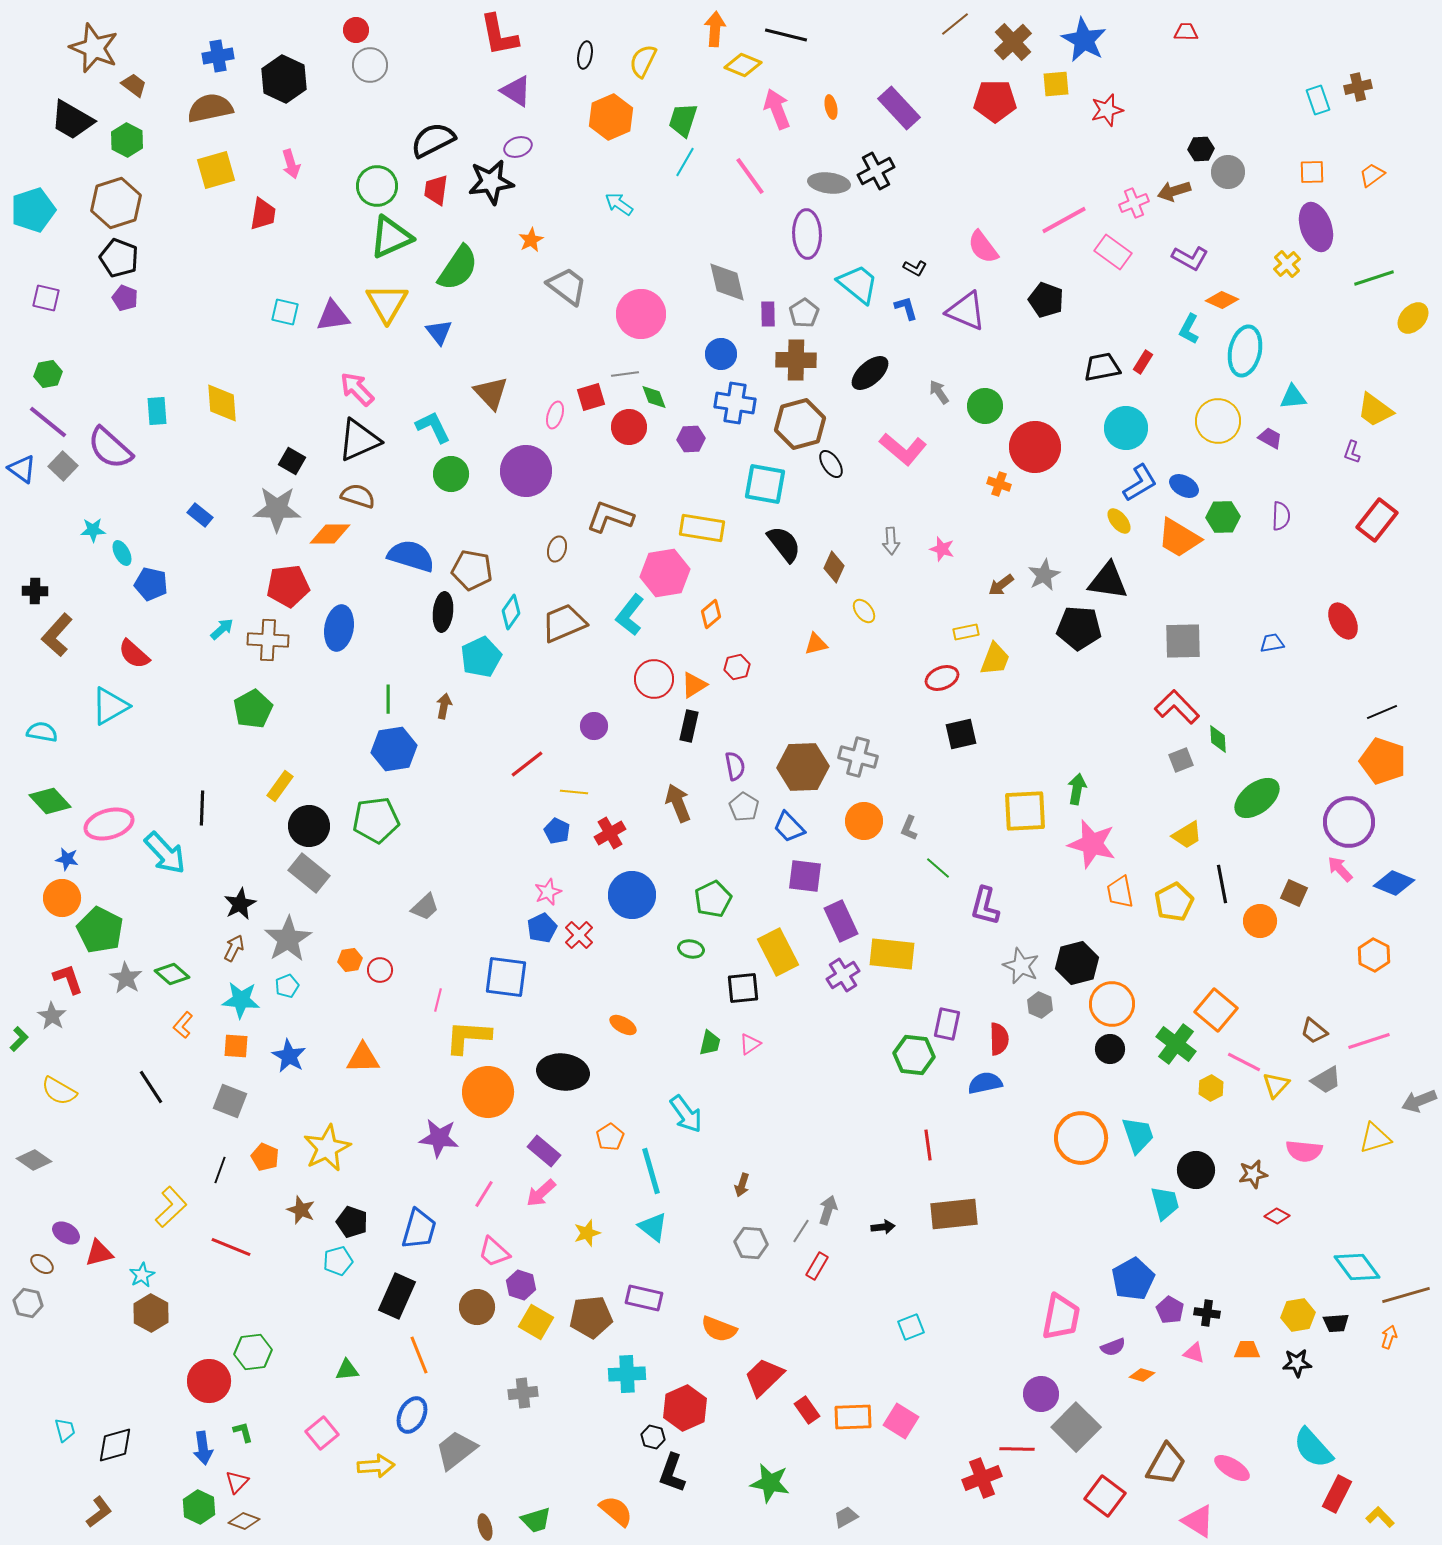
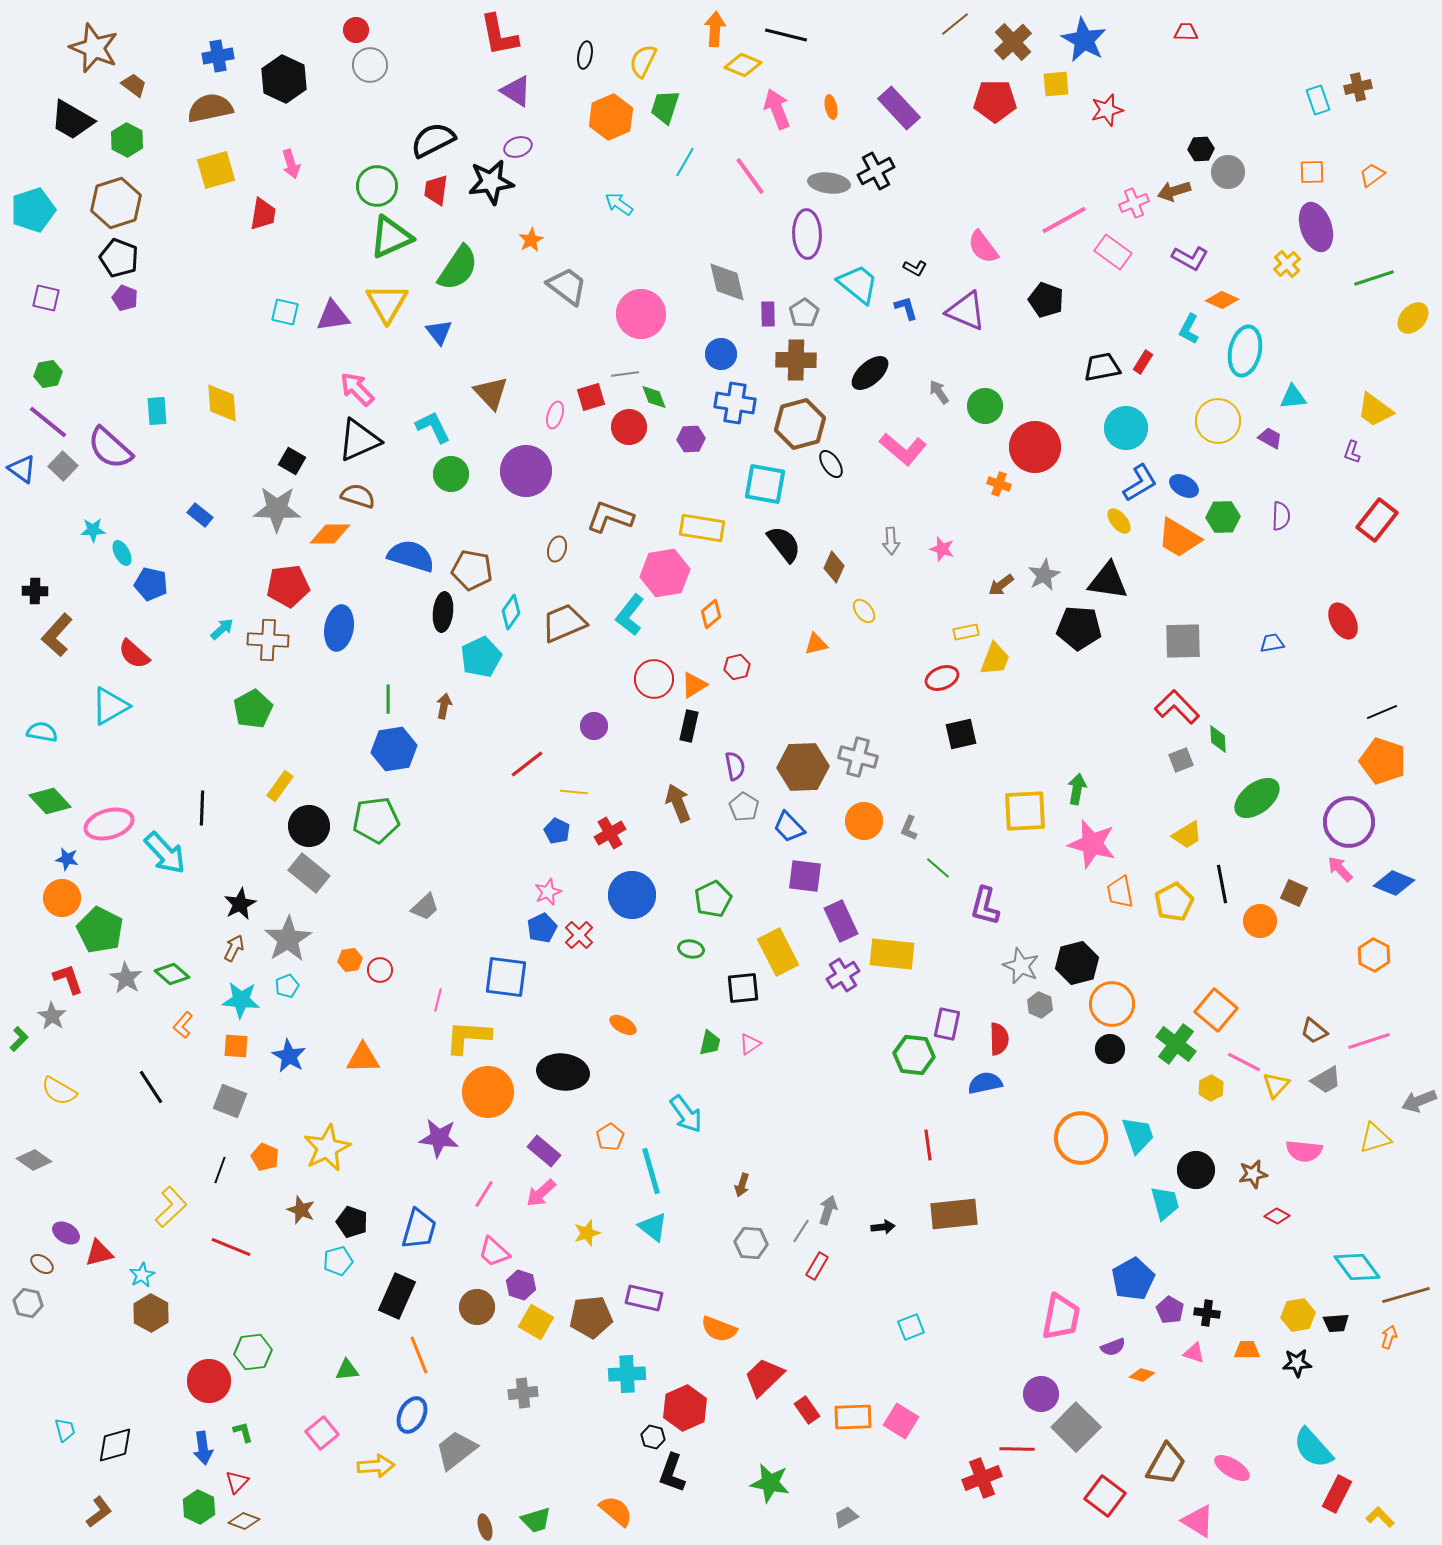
green trapezoid at (683, 120): moved 18 px left, 13 px up
